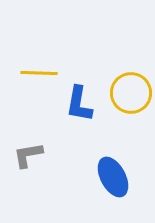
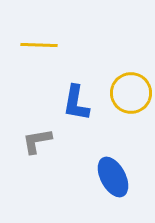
yellow line: moved 28 px up
blue L-shape: moved 3 px left, 1 px up
gray L-shape: moved 9 px right, 14 px up
